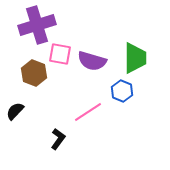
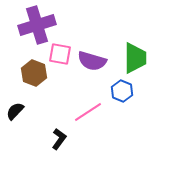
black L-shape: moved 1 px right
